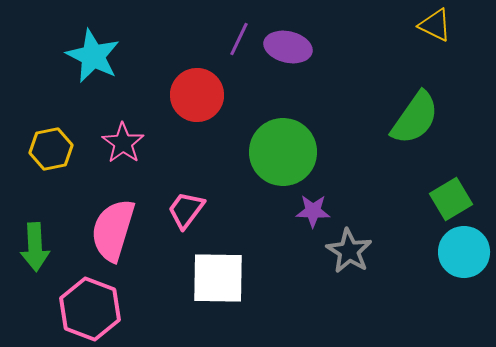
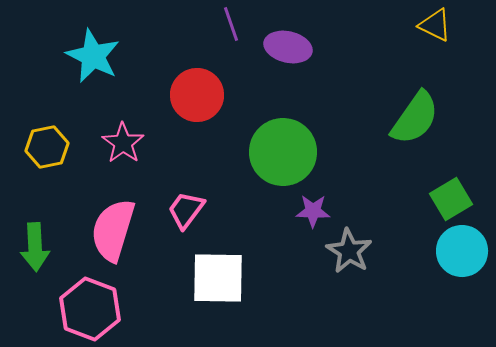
purple line: moved 8 px left, 15 px up; rotated 44 degrees counterclockwise
yellow hexagon: moved 4 px left, 2 px up
cyan circle: moved 2 px left, 1 px up
